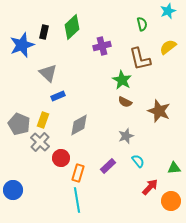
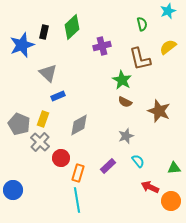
yellow rectangle: moved 1 px up
red arrow: rotated 108 degrees counterclockwise
